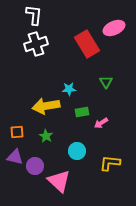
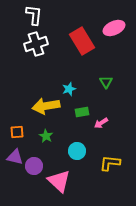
red rectangle: moved 5 px left, 3 px up
cyan star: rotated 16 degrees counterclockwise
purple circle: moved 1 px left
